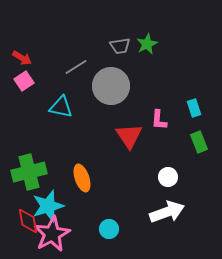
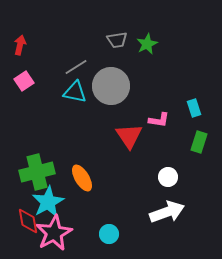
gray trapezoid: moved 3 px left, 6 px up
red arrow: moved 2 px left, 13 px up; rotated 108 degrees counterclockwise
cyan triangle: moved 14 px right, 15 px up
pink L-shape: rotated 85 degrees counterclockwise
green rectangle: rotated 40 degrees clockwise
green cross: moved 8 px right
orange ellipse: rotated 12 degrees counterclockwise
cyan star: moved 4 px up; rotated 12 degrees counterclockwise
cyan circle: moved 5 px down
pink star: moved 2 px right, 1 px up
